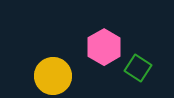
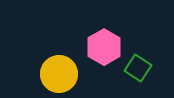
yellow circle: moved 6 px right, 2 px up
